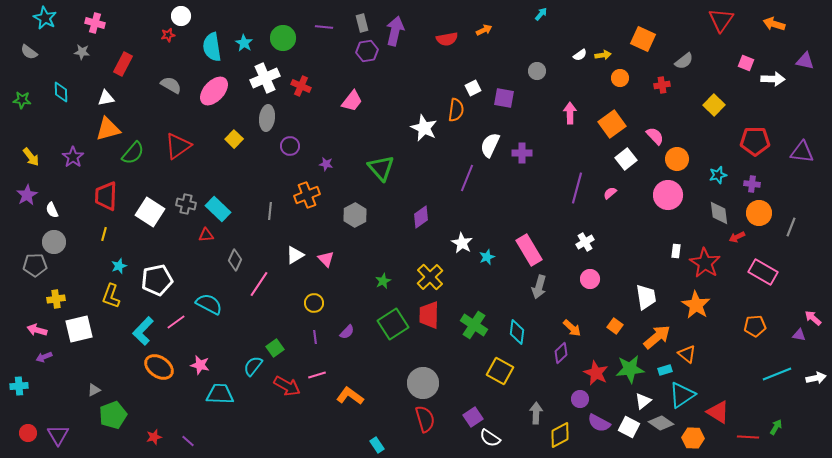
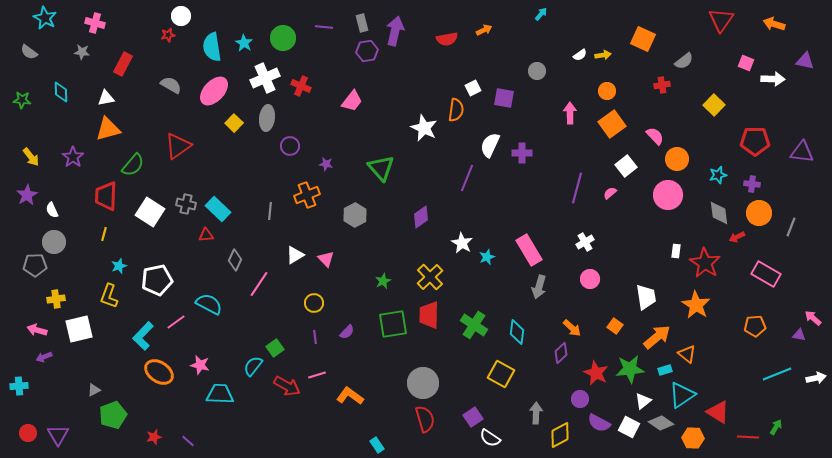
orange circle at (620, 78): moved 13 px left, 13 px down
yellow square at (234, 139): moved 16 px up
green semicircle at (133, 153): moved 12 px down
white square at (626, 159): moved 7 px down
pink rectangle at (763, 272): moved 3 px right, 2 px down
yellow L-shape at (111, 296): moved 2 px left
green square at (393, 324): rotated 24 degrees clockwise
cyan L-shape at (143, 331): moved 5 px down
orange ellipse at (159, 367): moved 5 px down
yellow square at (500, 371): moved 1 px right, 3 px down
